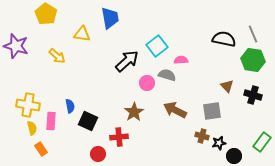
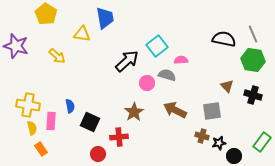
blue trapezoid: moved 5 px left
black square: moved 2 px right, 1 px down
